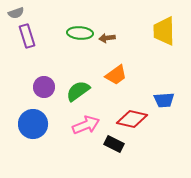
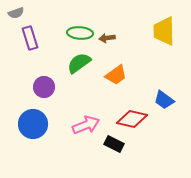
purple rectangle: moved 3 px right, 2 px down
green semicircle: moved 1 px right, 28 px up
blue trapezoid: rotated 40 degrees clockwise
